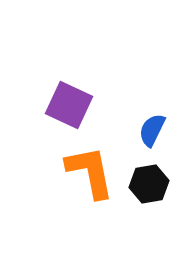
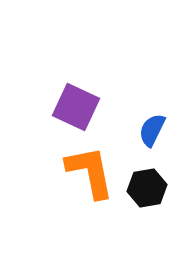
purple square: moved 7 px right, 2 px down
black hexagon: moved 2 px left, 4 px down
